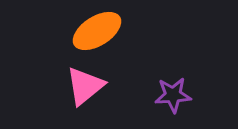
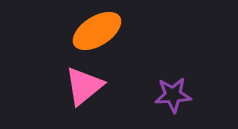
pink triangle: moved 1 px left
